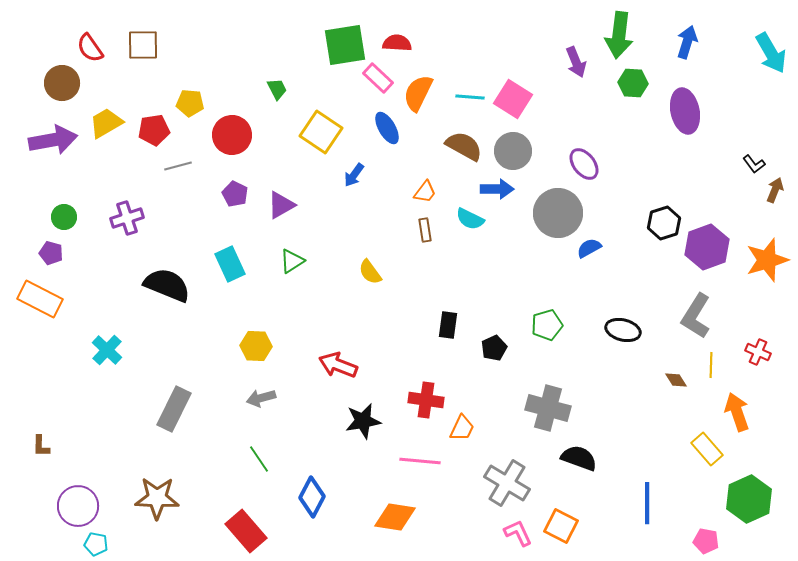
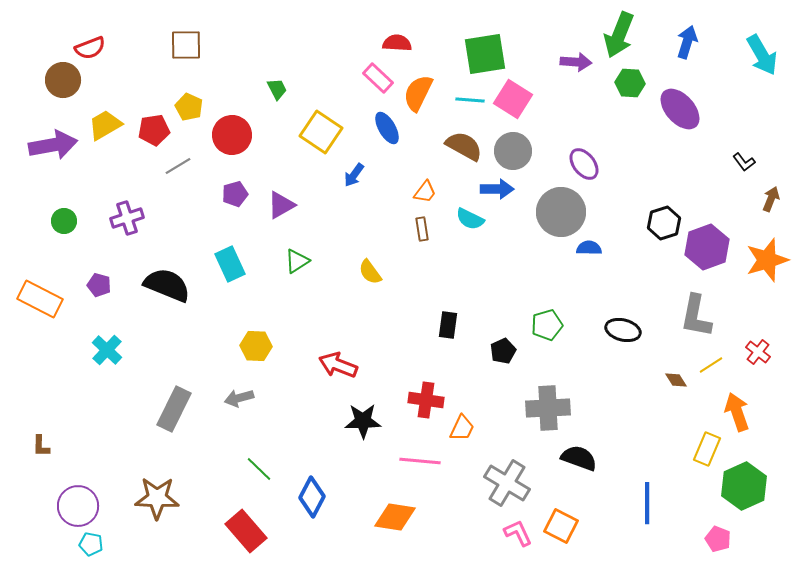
green arrow at (619, 35): rotated 15 degrees clockwise
brown square at (143, 45): moved 43 px right
green square at (345, 45): moved 140 px right, 9 px down
red semicircle at (90, 48): rotated 76 degrees counterclockwise
cyan arrow at (771, 53): moved 9 px left, 2 px down
purple arrow at (576, 62): rotated 64 degrees counterclockwise
brown circle at (62, 83): moved 1 px right, 3 px up
green hexagon at (633, 83): moved 3 px left
cyan line at (470, 97): moved 3 px down
yellow pentagon at (190, 103): moved 1 px left, 4 px down; rotated 20 degrees clockwise
purple ellipse at (685, 111): moved 5 px left, 2 px up; rotated 30 degrees counterclockwise
yellow trapezoid at (106, 123): moved 1 px left, 2 px down
purple arrow at (53, 140): moved 5 px down
black L-shape at (754, 164): moved 10 px left, 2 px up
gray line at (178, 166): rotated 16 degrees counterclockwise
brown arrow at (775, 190): moved 4 px left, 9 px down
purple pentagon at (235, 194): rotated 30 degrees clockwise
gray circle at (558, 213): moved 3 px right, 1 px up
green circle at (64, 217): moved 4 px down
brown rectangle at (425, 230): moved 3 px left, 1 px up
blue semicircle at (589, 248): rotated 30 degrees clockwise
purple pentagon at (51, 253): moved 48 px right, 32 px down
green triangle at (292, 261): moved 5 px right
gray L-shape at (696, 316): rotated 21 degrees counterclockwise
black pentagon at (494, 348): moved 9 px right, 3 px down
red cross at (758, 352): rotated 15 degrees clockwise
yellow line at (711, 365): rotated 55 degrees clockwise
gray arrow at (261, 398): moved 22 px left
gray cross at (548, 408): rotated 18 degrees counterclockwise
black star at (363, 421): rotated 9 degrees clockwise
yellow rectangle at (707, 449): rotated 64 degrees clockwise
green line at (259, 459): moved 10 px down; rotated 12 degrees counterclockwise
green hexagon at (749, 499): moved 5 px left, 13 px up
pink pentagon at (706, 541): moved 12 px right, 2 px up; rotated 10 degrees clockwise
cyan pentagon at (96, 544): moved 5 px left
